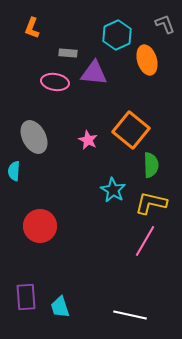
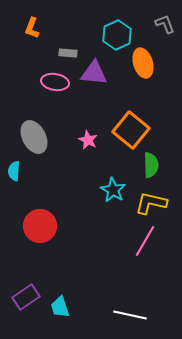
orange ellipse: moved 4 px left, 3 px down
purple rectangle: rotated 60 degrees clockwise
